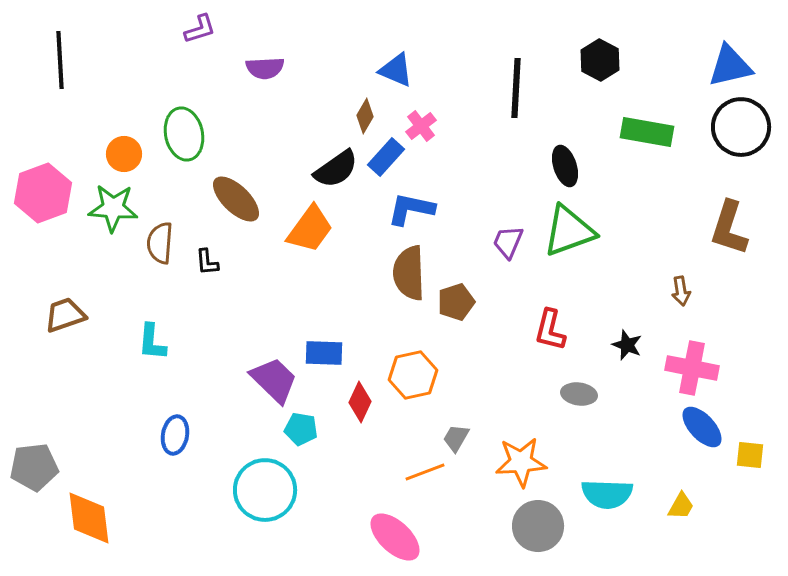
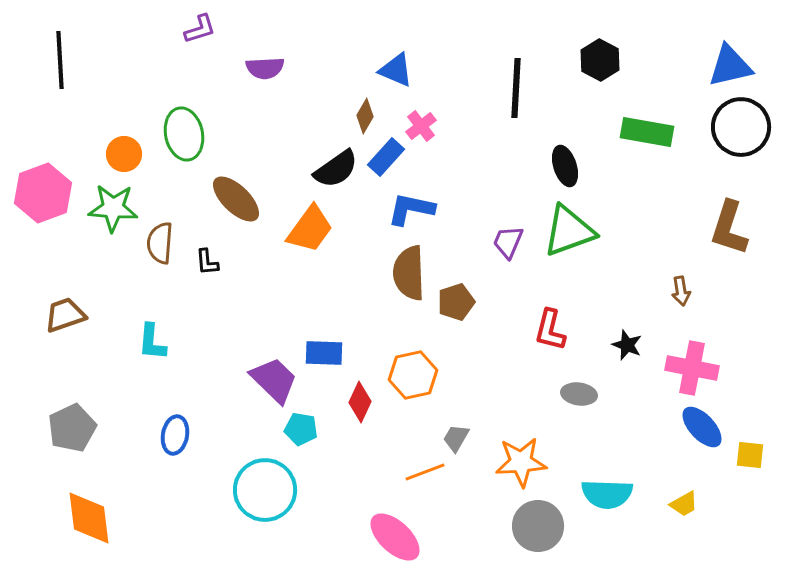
gray pentagon at (34, 467): moved 38 px right, 39 px up; rotated 18 degrees counterclockwise
yellow trapezoid at (681, 506): moved 3 px right, 2 px up; rotated 32 degrees clockwise
